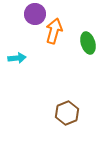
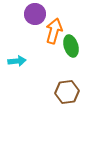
green ellipse: moved 17 px left, 3 px down
cyan arrow: moved 3 px down
brown hexagon: moved 21 px up; rotated 15 degrees clockwise
